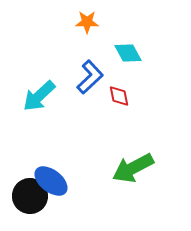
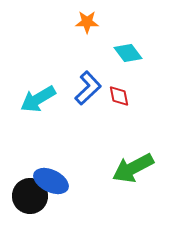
cyan diamond: rotated 8 degrees counterclockwise
blue L-shape: moved 2 px left, 11 px down
cyan arrow: moved 1 px left, 3 px down; rotated 12 degrees clockwise
blue ellipse: rotated 12 degrees counterclockwise
